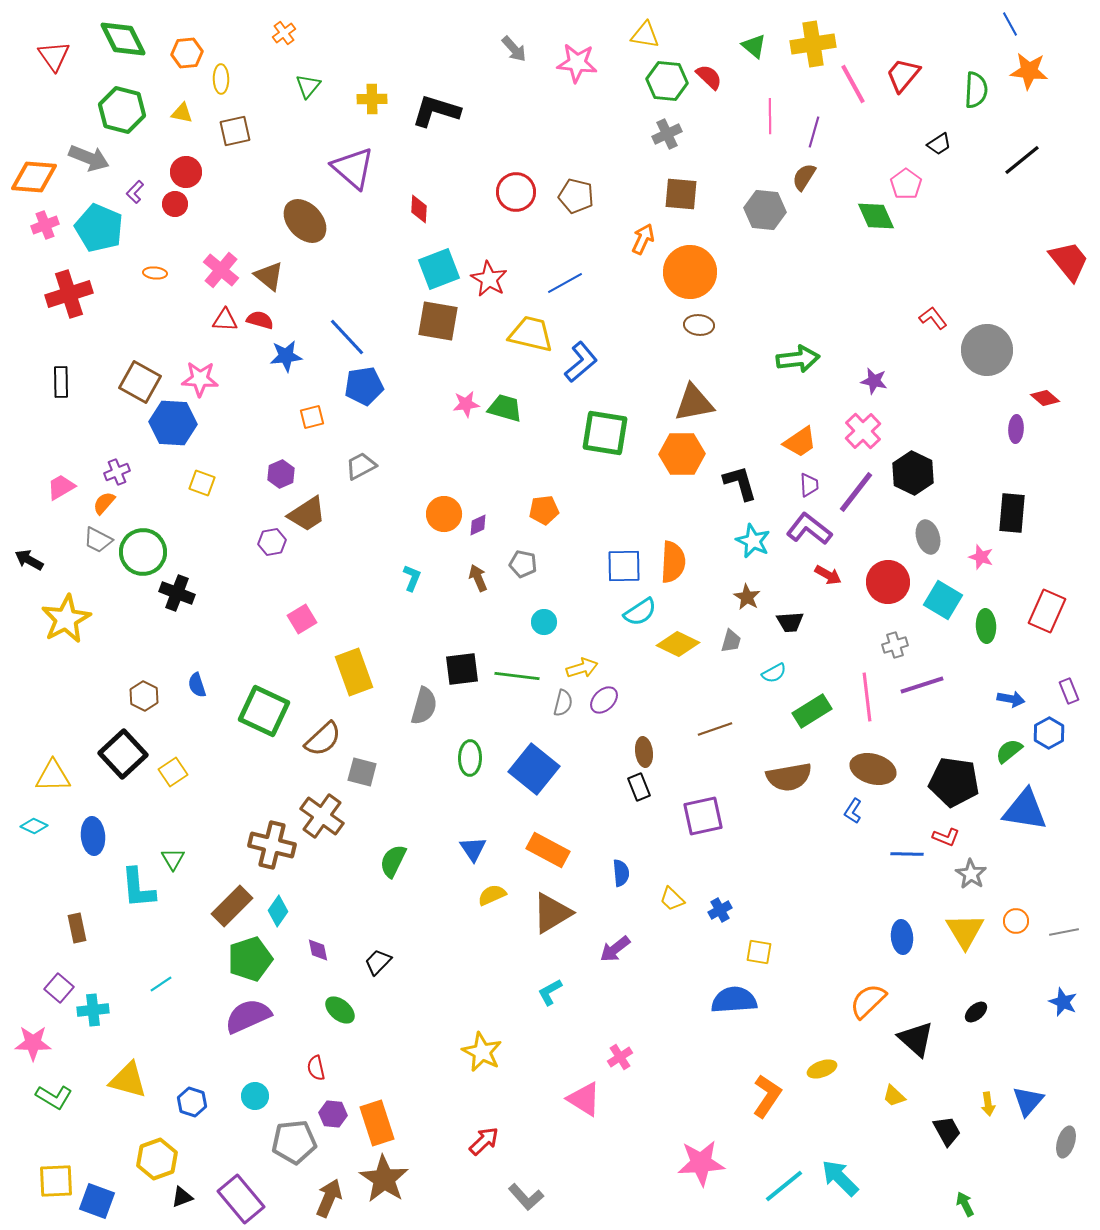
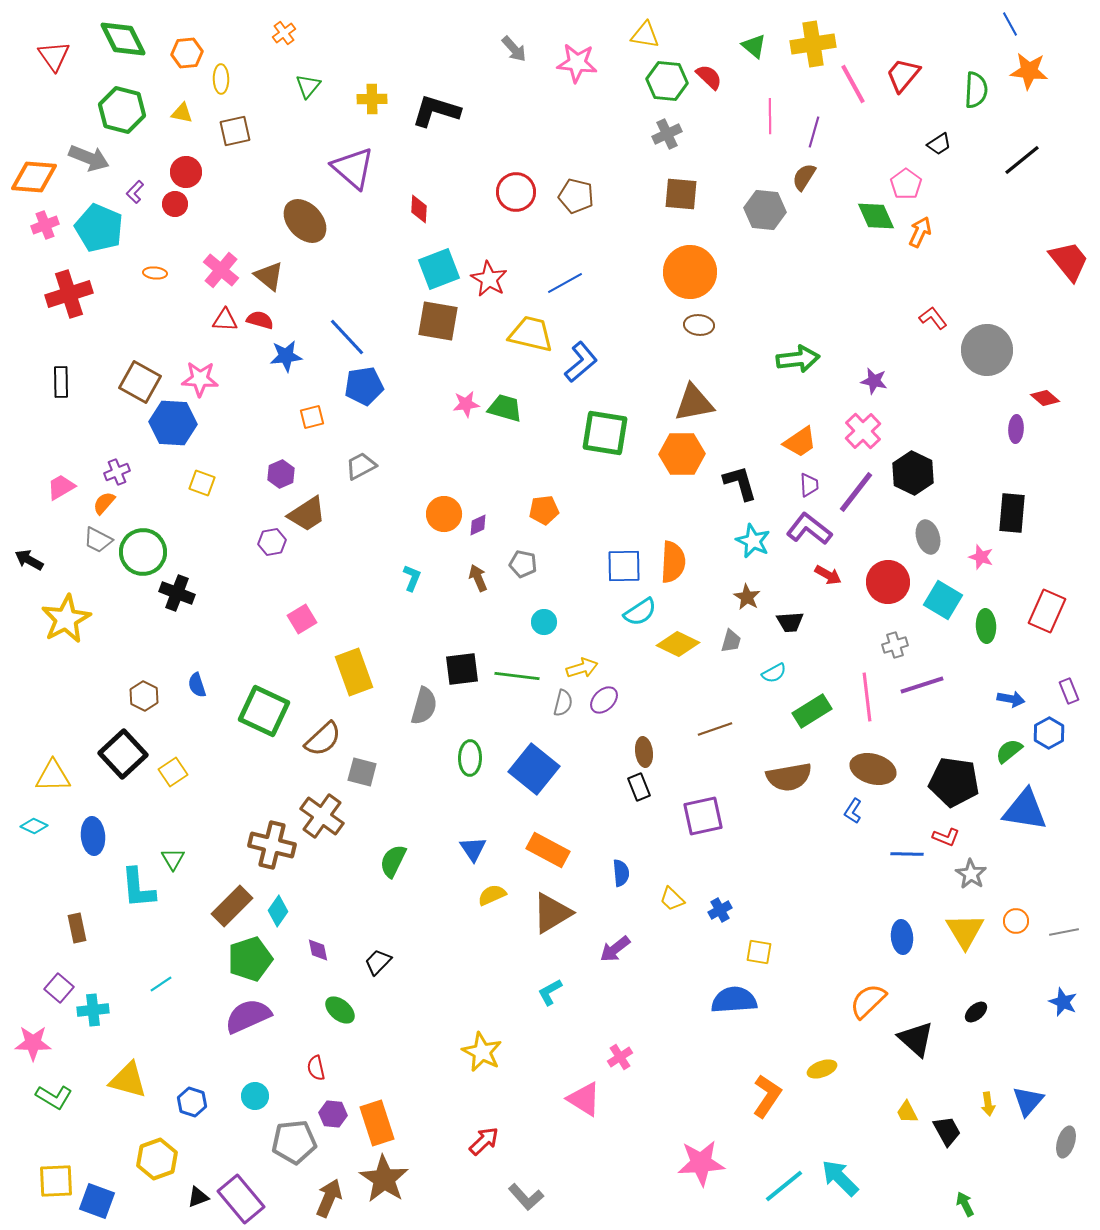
orange arrow at (643, 239): moved 277 px right, 7 px up
yellow trapezoid at (894, 1096): moved 13 px right, 16 px down; rotated 20 degrees clockwise
black triangle at (182, 1197): moved 16 px right
